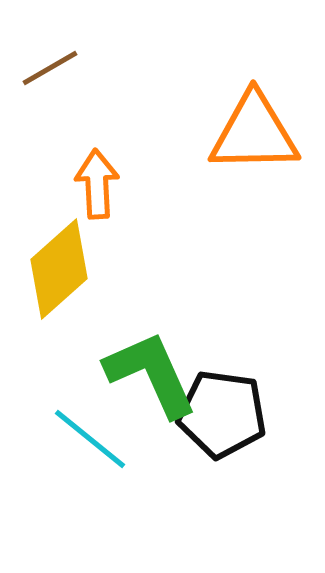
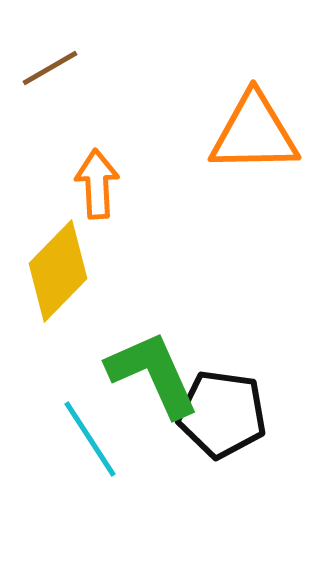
yellow diamond: moved 1 px left, 2 px down; rotated 4 degrees counterclockwise
green L-shape: moved 2 px right
cyan line: rotated 18 degrees clockwise
